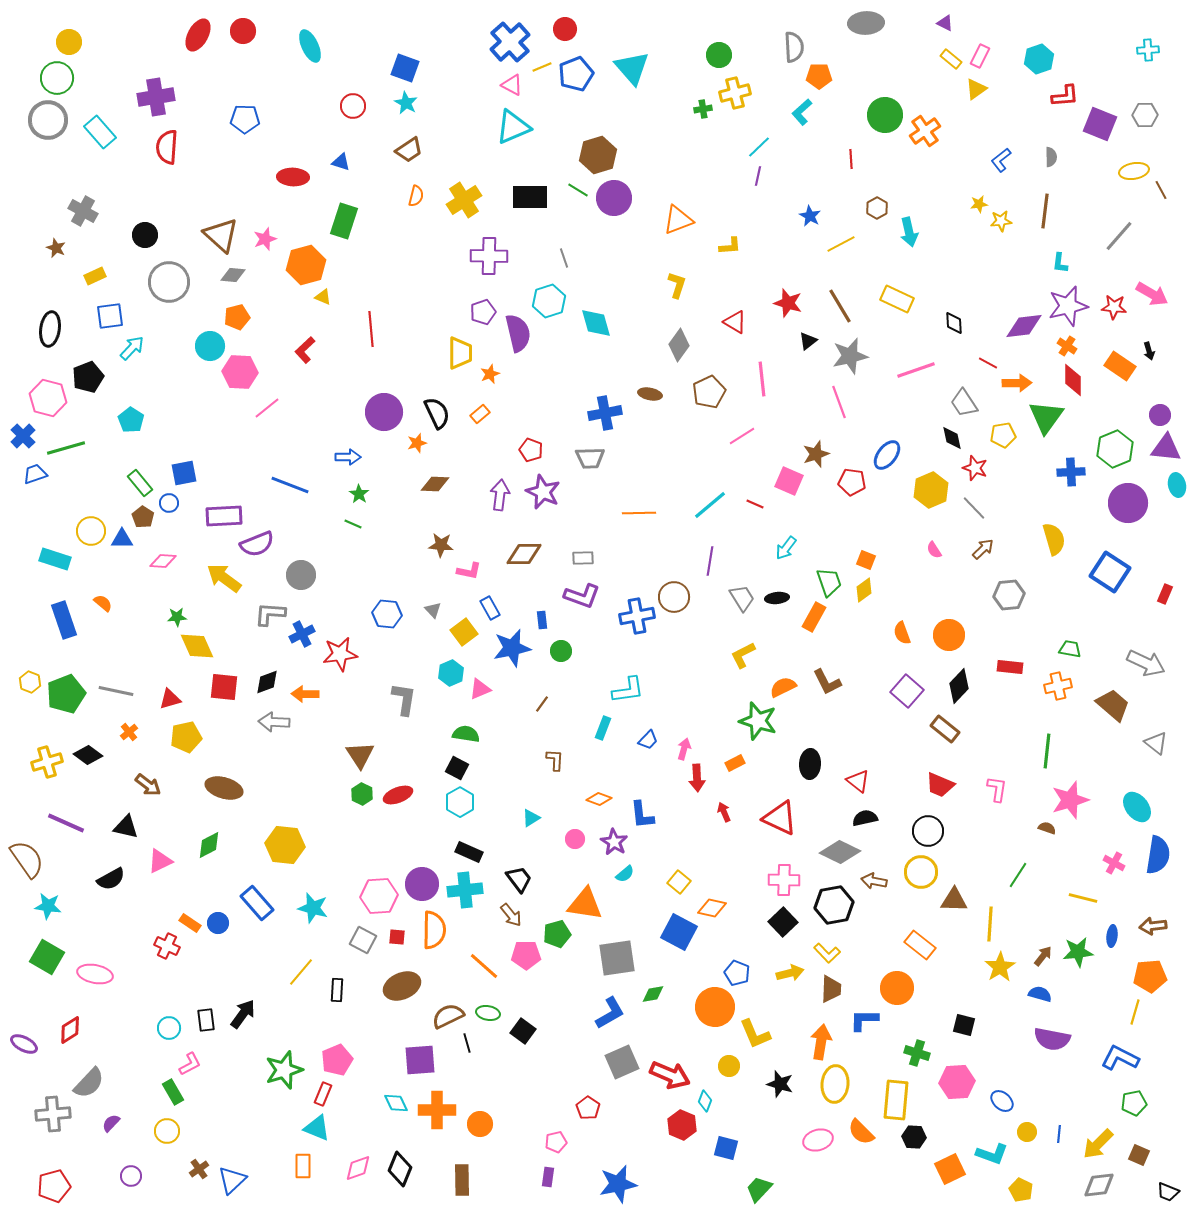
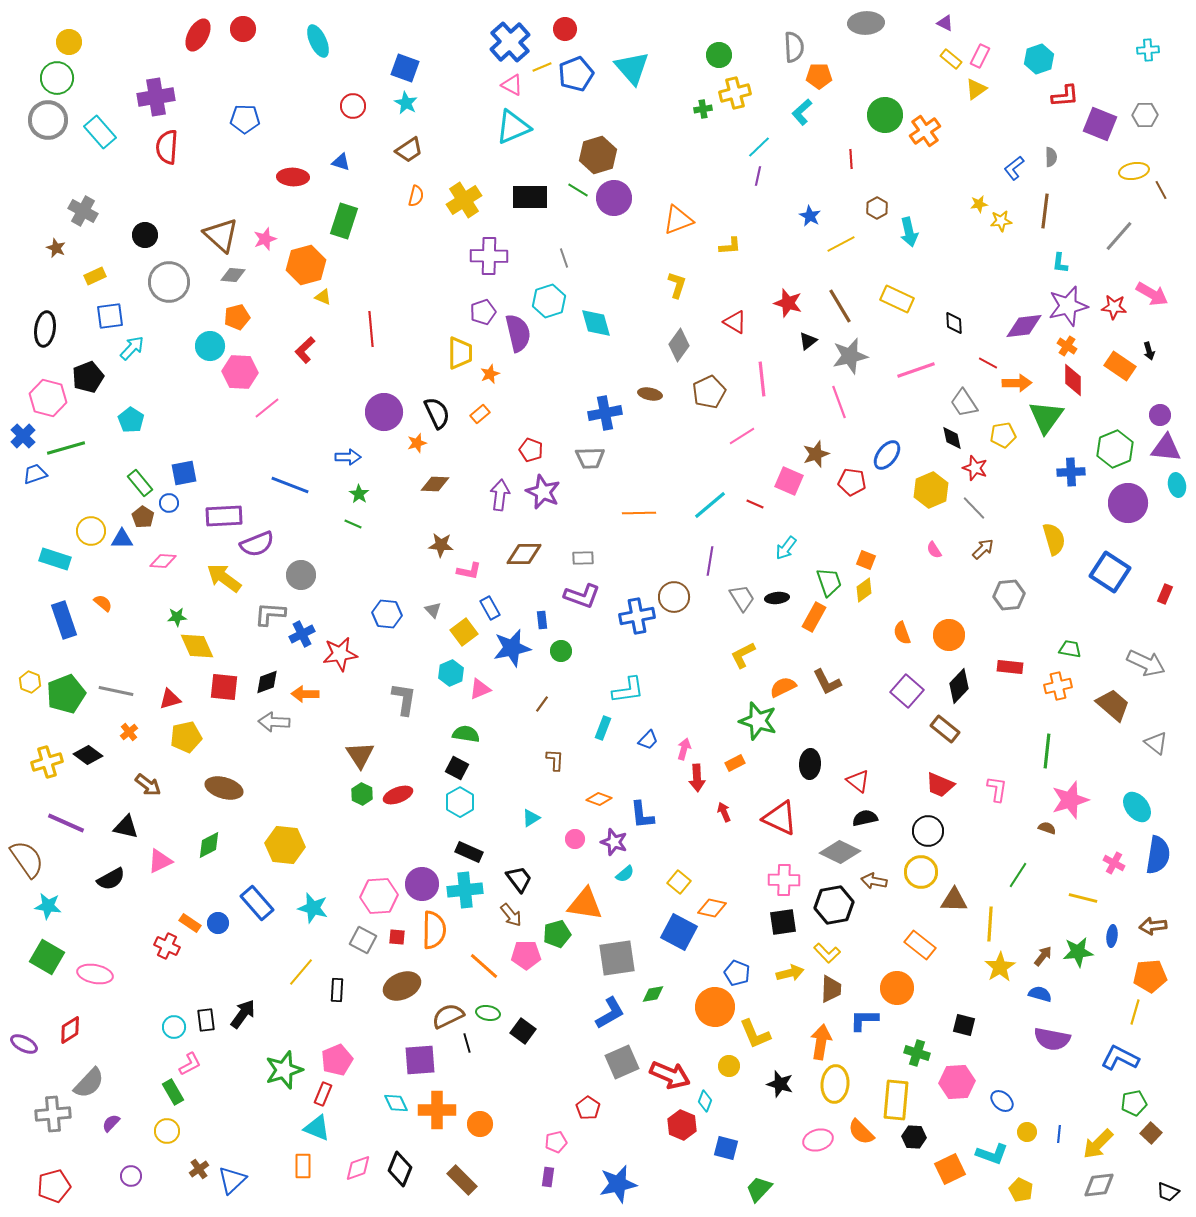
red circle at (243, 31): moved 2 px up
cyan ellipse at (310, 46): moved 8 px right, 5 px up
blue L-shape at (1001, 160): moved 13 px right, 8 px down
black ellipse at (50, 329): moved 5 px left
purple star at (614, 842): rotated 12 degrees counterclockwise
black square at (783, 922): rotated 36 degrees clockwise
cyan circle at (169, 1028): moved 5 px right, 1 px up
brown square at (1139, 1155): moved 12 px right, 22 px up; rotated 20 degrees clockwise
brown rectangle at (462, 1180): rotated 44 degrees counterclockwise
